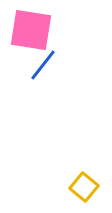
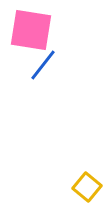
yellow square: moved 3 px right
